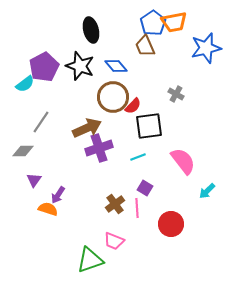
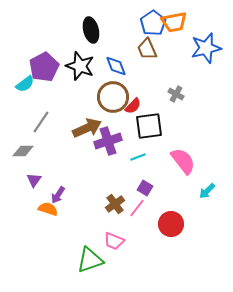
brown trapezoid: moved 2 px right, 3 px down
blue diamond: rotated 20 degrees clockwise
purple cross: moved 9 px right, 7 px up
pink line: rotated 42 degrees clockwise
